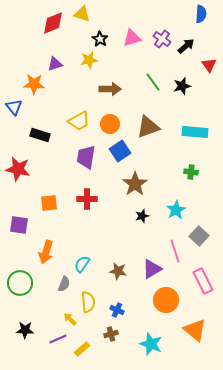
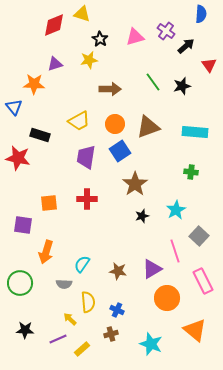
red diamond at (53, 23): moved 1 px right, 2 px down
pink triangle at (132, 38): moved 3 px right, 1 px up
purple cross at (162, 39): moved 4 px right, 8 px up
orange circle at (110, 124): moved 5 px right
red star at (18, 169): moved 11 px up
purple square at (19, 225): moved 4 px right
gray semicircle at (64, 284): rotated 70 degrees clockwise
orange circle at (166, 300): moved 1 px right, 2 px up
